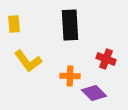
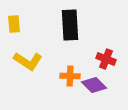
yellow L-shape: rotated 20 degrees counterclockwise
purple diamond: moved 8 px up
